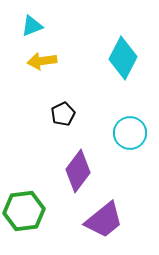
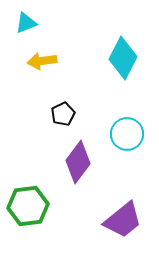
cyan triangle: moved 6 px left, 3 px up
cyan circle: moved 3 px left, 1 px down
purple diamond: moved 9 px up
green hexagon: moved 4 px right, 5 px up
purple trapezoid: moved 19 px right
